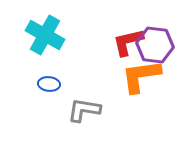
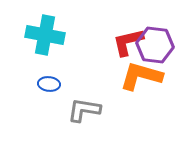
cyan cross: rotated 18 degrees counterclockwise
orange L-shape: rotated 24 degrees clockwise
